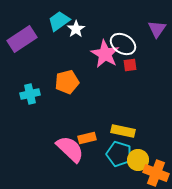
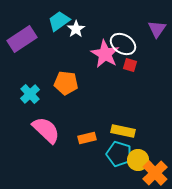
red square: rotated 24 degrees clockwise
orange pentagon: moved 1 px left, 1 px down; rotated 20 degrees clockwise
cyan cross: rotated 30 degrees counterclockwise
pink semicircle: moved 24 px left, 19 px up
orange cross: moved 1 px left; rotated 25 degrees clockwise
